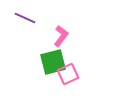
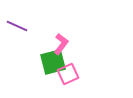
purple line: moved 8 px left, 8 px down
pink L-shape: moved 8 px down
